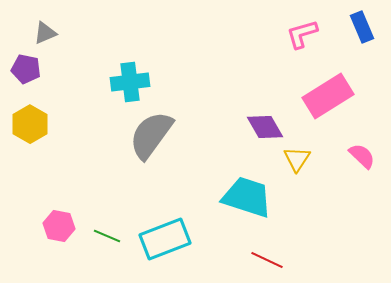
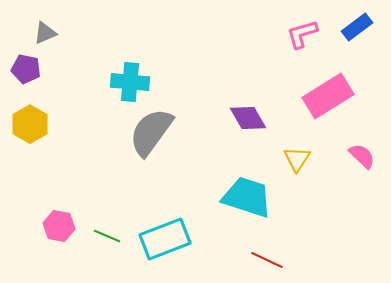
blue rectangle: moved 5 px left; rotated 76 degrees clockwise
cyan cross: rotated 12 degrees clockwise
purple diamond: moved 17 px left, 9 px up
gray semicircle: moved 3 px up
